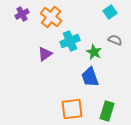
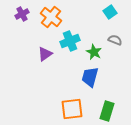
blue trapezoid: rotated 35 degrees clockwise
